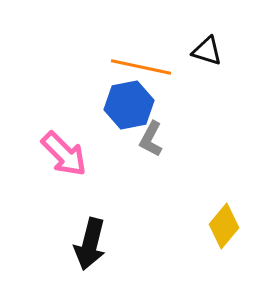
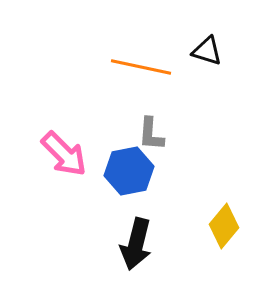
blue hexagon: moved 66 px down
gray L-shape: moved 5 px up; rotated 24 degrees counterclockwise
black arrow: moved 46 px right
